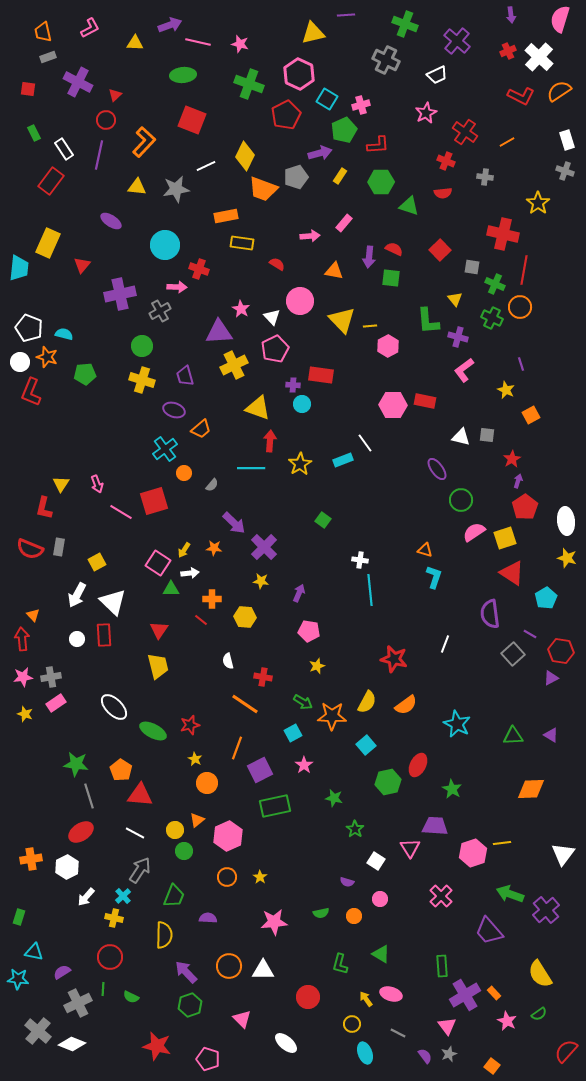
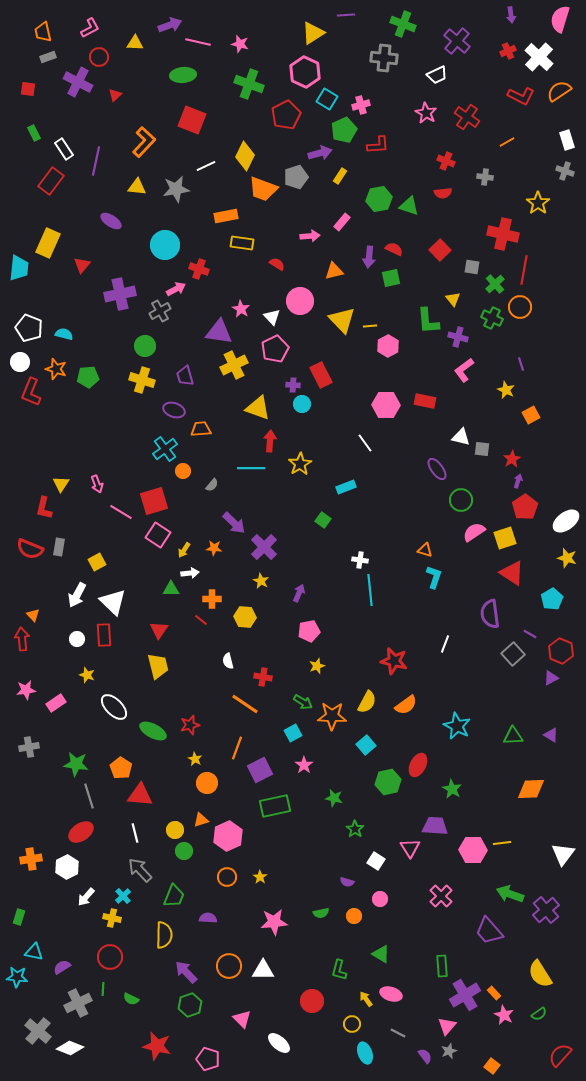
green cross at (405, 24): moved 2 px left
yellow triangle at (313, 33): rotated 20 degrees counterclockwise
gray cross at (386, 60): moved 2 px left, 2 px up; rotated 20 degrees counterclockwise
pink hexagon at (299, 74): moved 6 px right, 2 px up
pink star at (426, 113): rotated 15 degrees counterclockwise
red circle at (106, 120): moved 7 px left, 63 px up
red cross at (465, 132): moved 2 px right, 15 px up
purple line at (99, 155): moved 3 px left, 6 px down
green hexagon at (381, 182): moved 2 px left, 17 px down; rotated 10 degrees counterclockwise
pink rectangle at (344, 223): moved 2 px left, 1 px up
orange triangle at (334, 271): rotated 24 degrees counterclockwise
green square at (391, 278): rotated 18 degrees counterclockwise
green cross at (495, 284): rotated 24 degrees clockwise
pink arrow at (177, 287): moved 1 px left, 2 px down; rotated 30 degrees counterclockwise
yellow triangle at (455, 299): moved 2 px left
purple triangle at (219, 332): rotated 12 degrees clockwise
green circle at (142, 346): moved 3 px right
orange star at (47, 357): moved 9 px right, 12 px down
green pentagon at (85, 374): moved 3 px right, 3 px down
red rectangle at (321, 375): rotated 55 degrees clockwise
pink hexagon at (393, 405): moved 7 px left
orange trapezoid at (201, 429): rotated 145 degrees counterclockwise
gray square at (487, 435): moved 5 px left, 14 px down
cyan rectangle at (343, 460): moved 3 px right, 27 px down
orange circle at (184, 473): moved 1 px left, 2 px up
white ellipse at (566, 521): rotated 60 degrees clockwise
pink square at (158, 563): moved 28 px up
yellow star at (261, 581): rotated 21 degrees clockwise
cyan pentagon at (546, 598): moved 6 px right, 1 px down
pink pentagon at (309, 631): rotated 20 degrees counterclockwise
red hexagon at (561, 651): rotated 15 degrees clockwise
red star at (394, 659): moved 2 px down
pink star at (23, 677): moved 3 px right, 13 px down
gray cross at (51, 677): moved 22 px left, 70 px down
yellow star at (25, 714): moved 62 px right, 39 px up
cyan star at (457, 724): moved 2 px down
orange pentagon at (121, 770): moved 2 px up
orange triangle at (197, 820): moved 4 px right; rotated 21 degrees clockwise
white line at (135, 833): rotated 48 degrees clockwise
pink hexagon at (473, 853): moved 3 px up; rotated 20 degrees clockwise
gray arrow at (140, 870): rotated 76 degrees counterclockwise
yellow cross at (114, 918): moved 2 px left
green L-shape at (340, 964): moved 1 px left, 6 px down
purple semicircle at (62, 972): moved 5 px up
cyan star at (18, 979): moved 1 px left, 2 px up
green semicircle at (131, 997): moved 2 px down
red circle at (308, 997): moved 4 px right, 4 px down
pink star at (507, 1021): moved 3 px left, 6 px up
pink triangle at (447, 1026): rotated 18 degrees clockwise
white ellipse at (286, 1043): moved 7 px left
white diamond at (72, 1044): moved 2 px left, 4 px down
red semicircle at (566, 1051): moved 6 px left, 4 px down
gray star at (449, 1054): moved 3 px up
